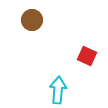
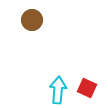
red square: moved 32 px down
